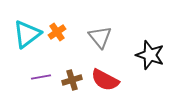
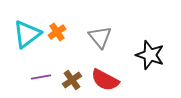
brown cross: rotated 18 degrees counterclockwise
